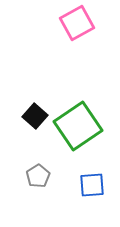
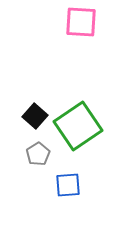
pink square: moved 4 px right, 1 px up; rotated 32 degrees clockwise
gray pentagon: moved 22 px up
blue square: moved 24 px left
